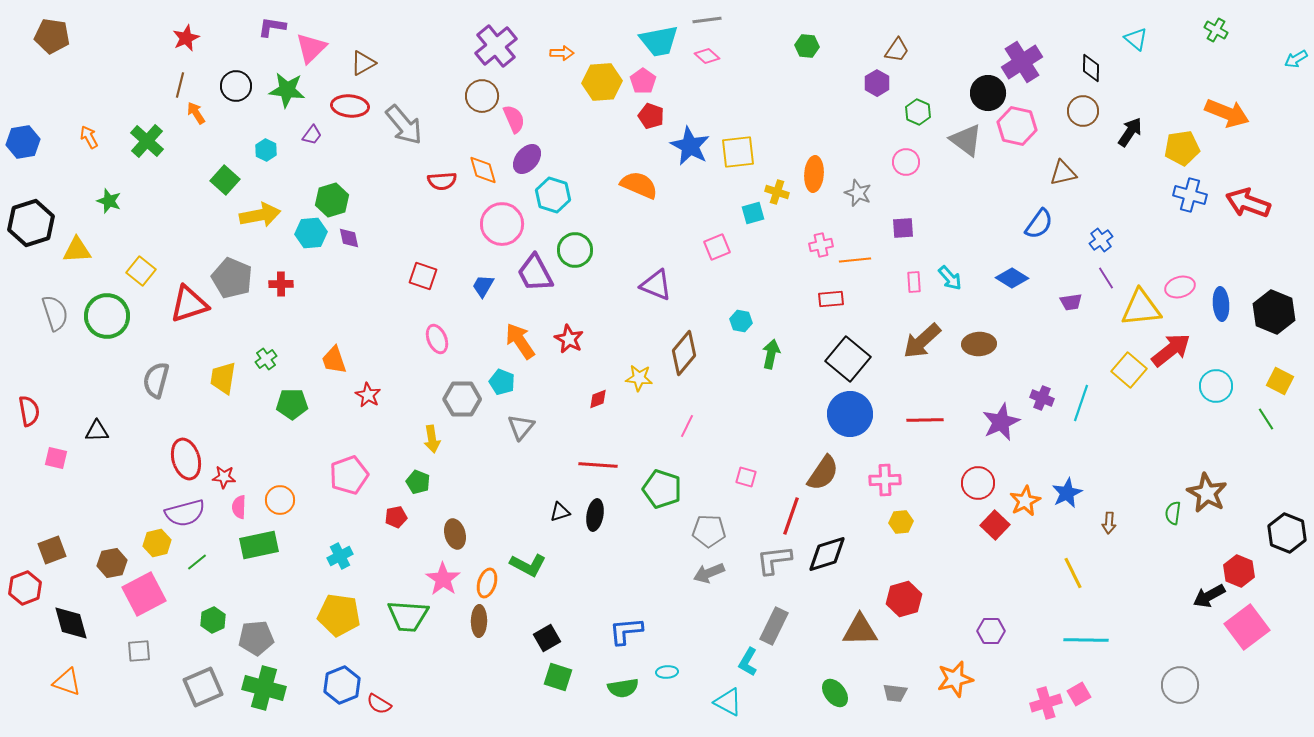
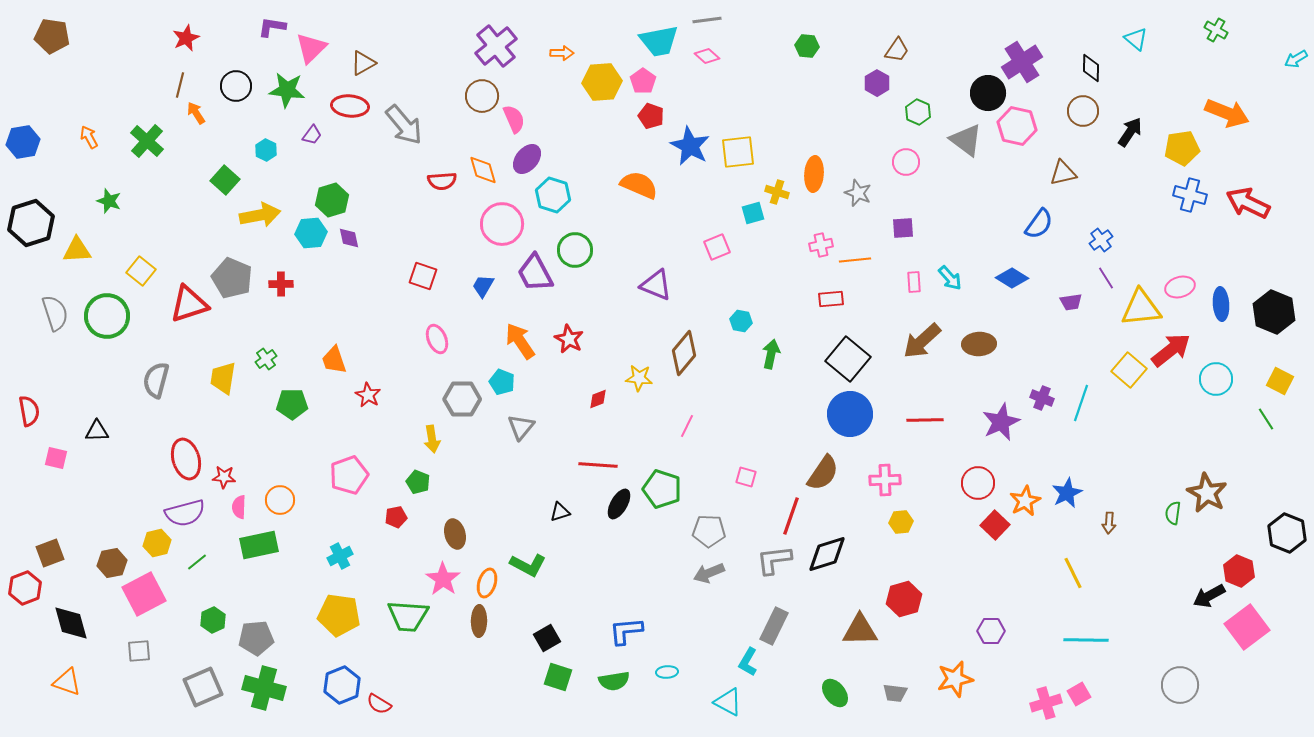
red arrow at (1248, 203): rotated 6 degrees clockwise
cyan circle at (1216, 386): moved 7 px up
black ellipse at (595, 515): moved 24 px right, 11 px up; rotated 20 degrees clockwise
brown square at (52, 550): moved 2 px left, 3 px down
green semicircle at (623, 688): moved 9 px left, 7 px up
